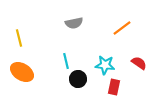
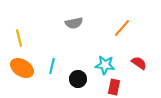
orange line: rotated 12 degrees counterclockwise
cyan line: moved 14 px left, 5 px down; rotated 28 degrees clockwise
orange ellipse: moved 4 px up
